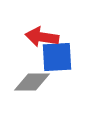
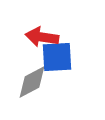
gray diamond: rotated 27 degrees counterclockwise
